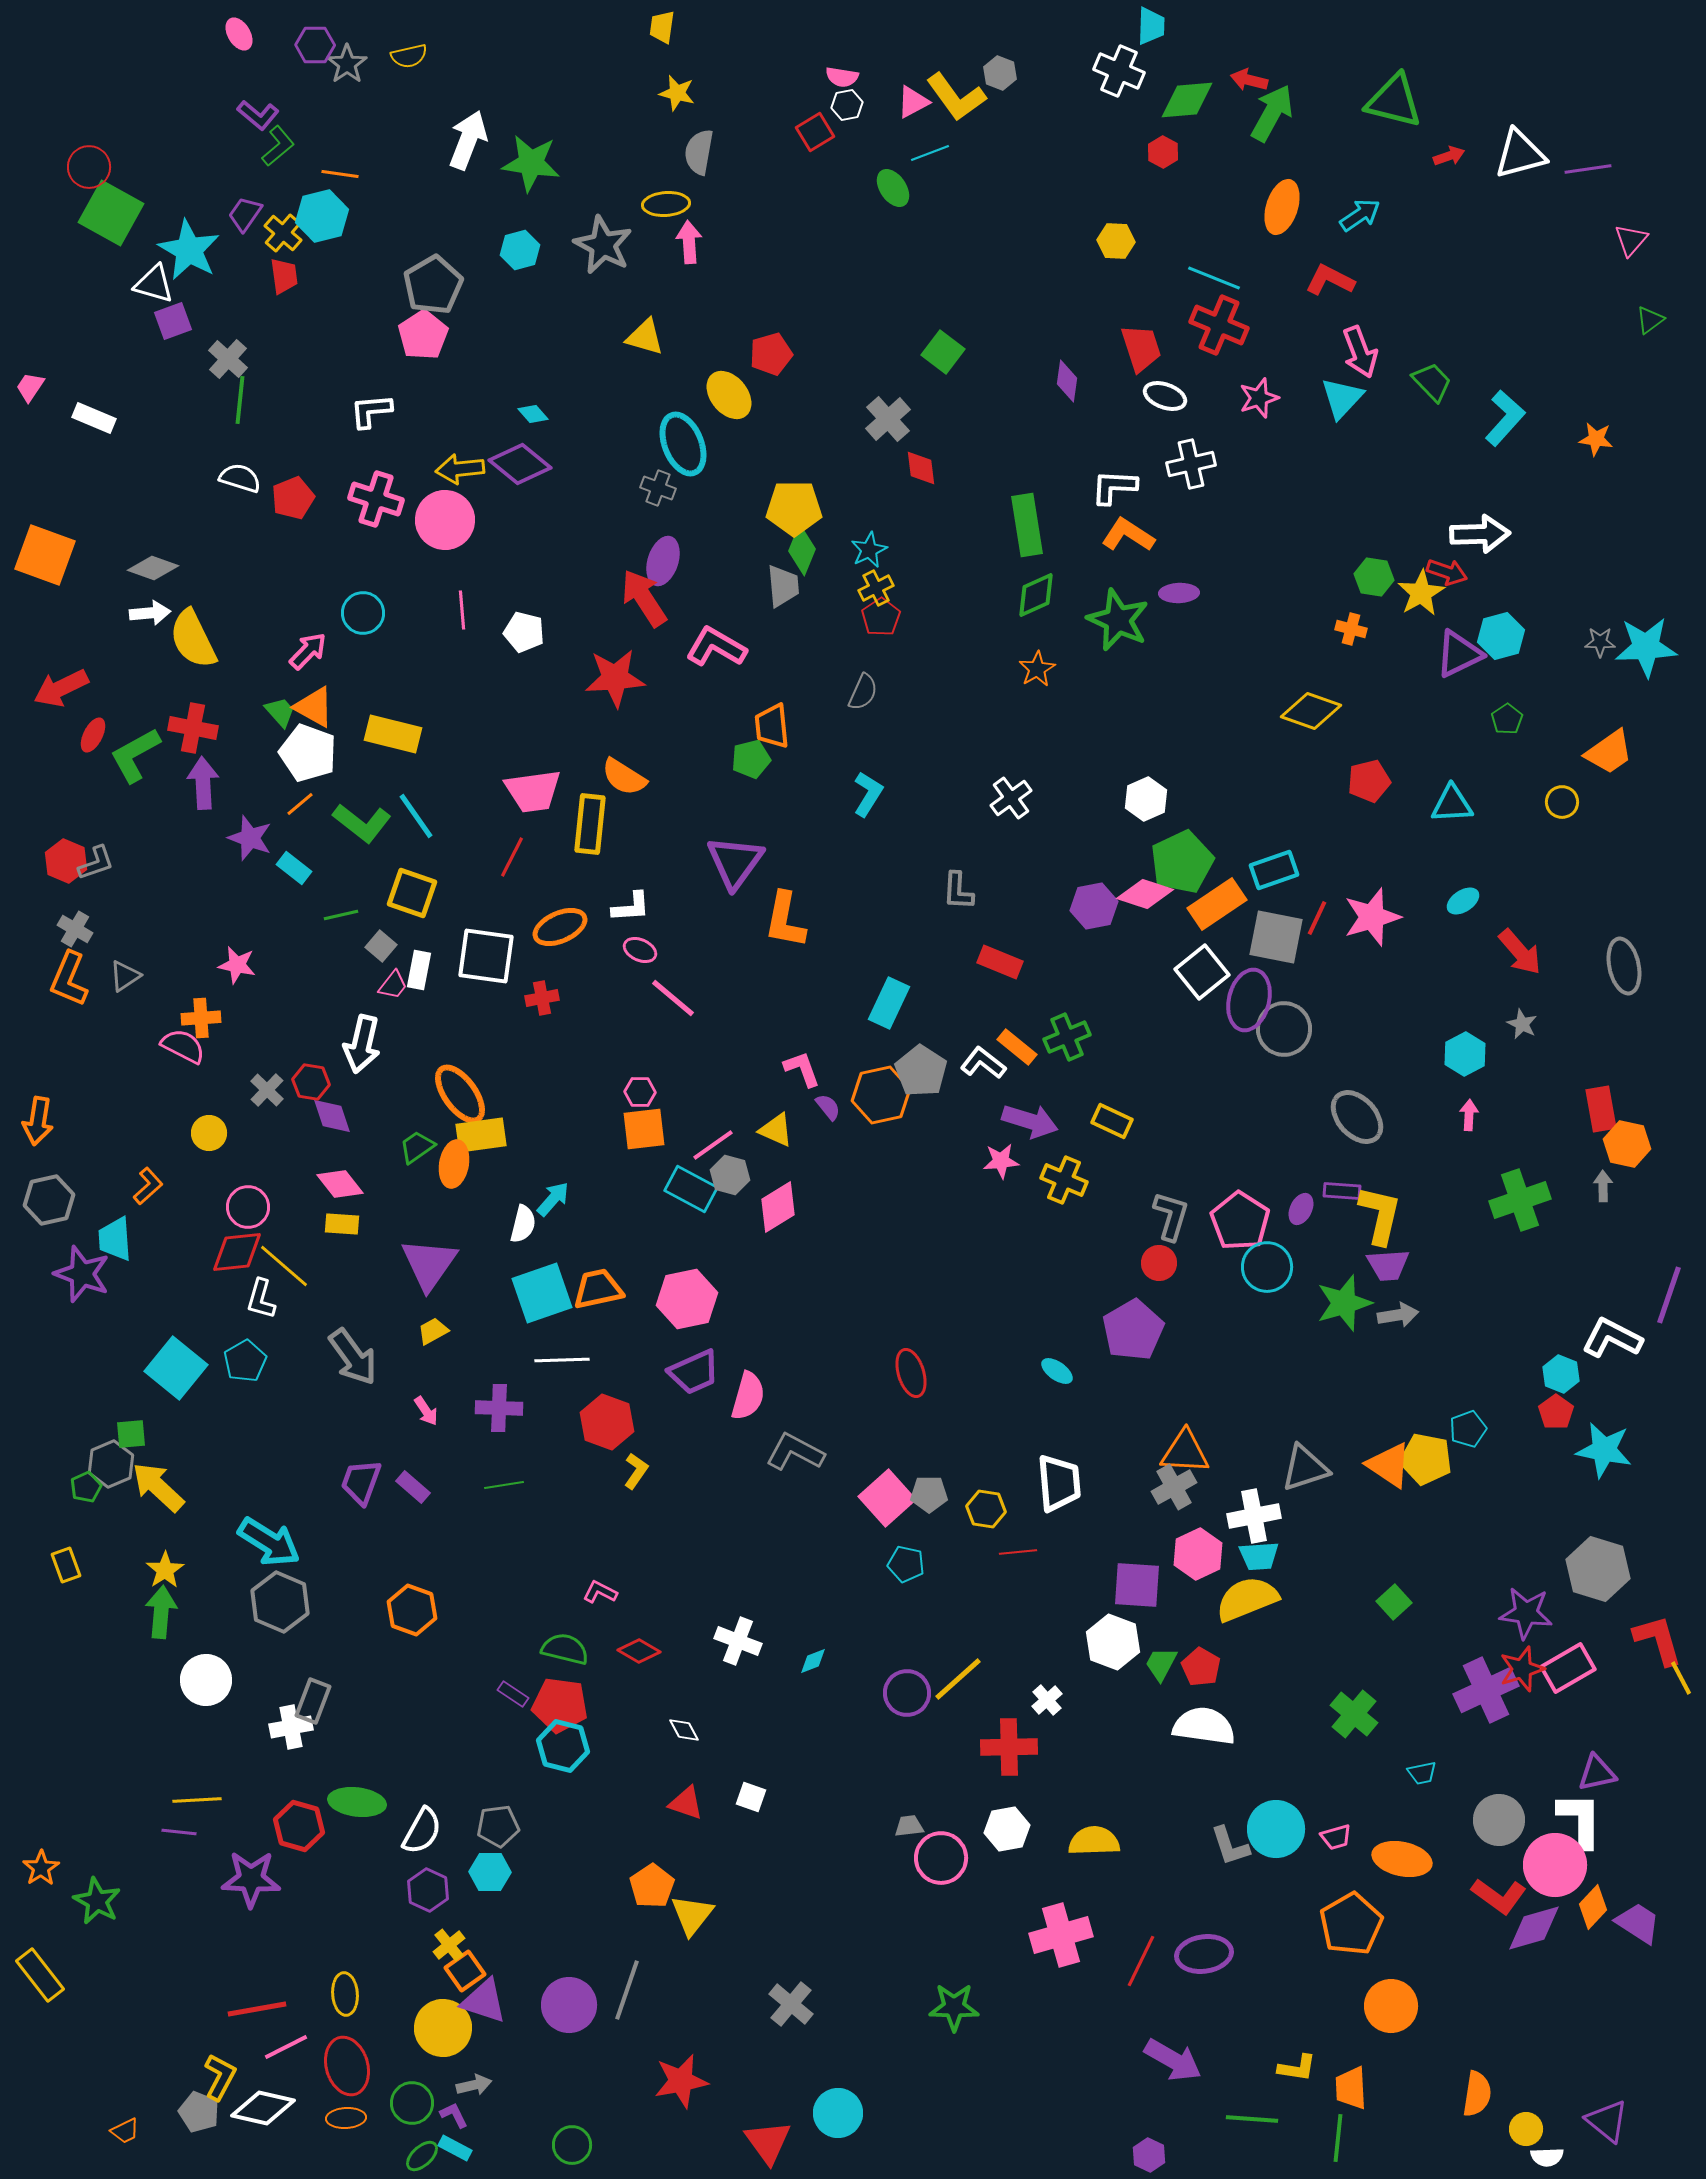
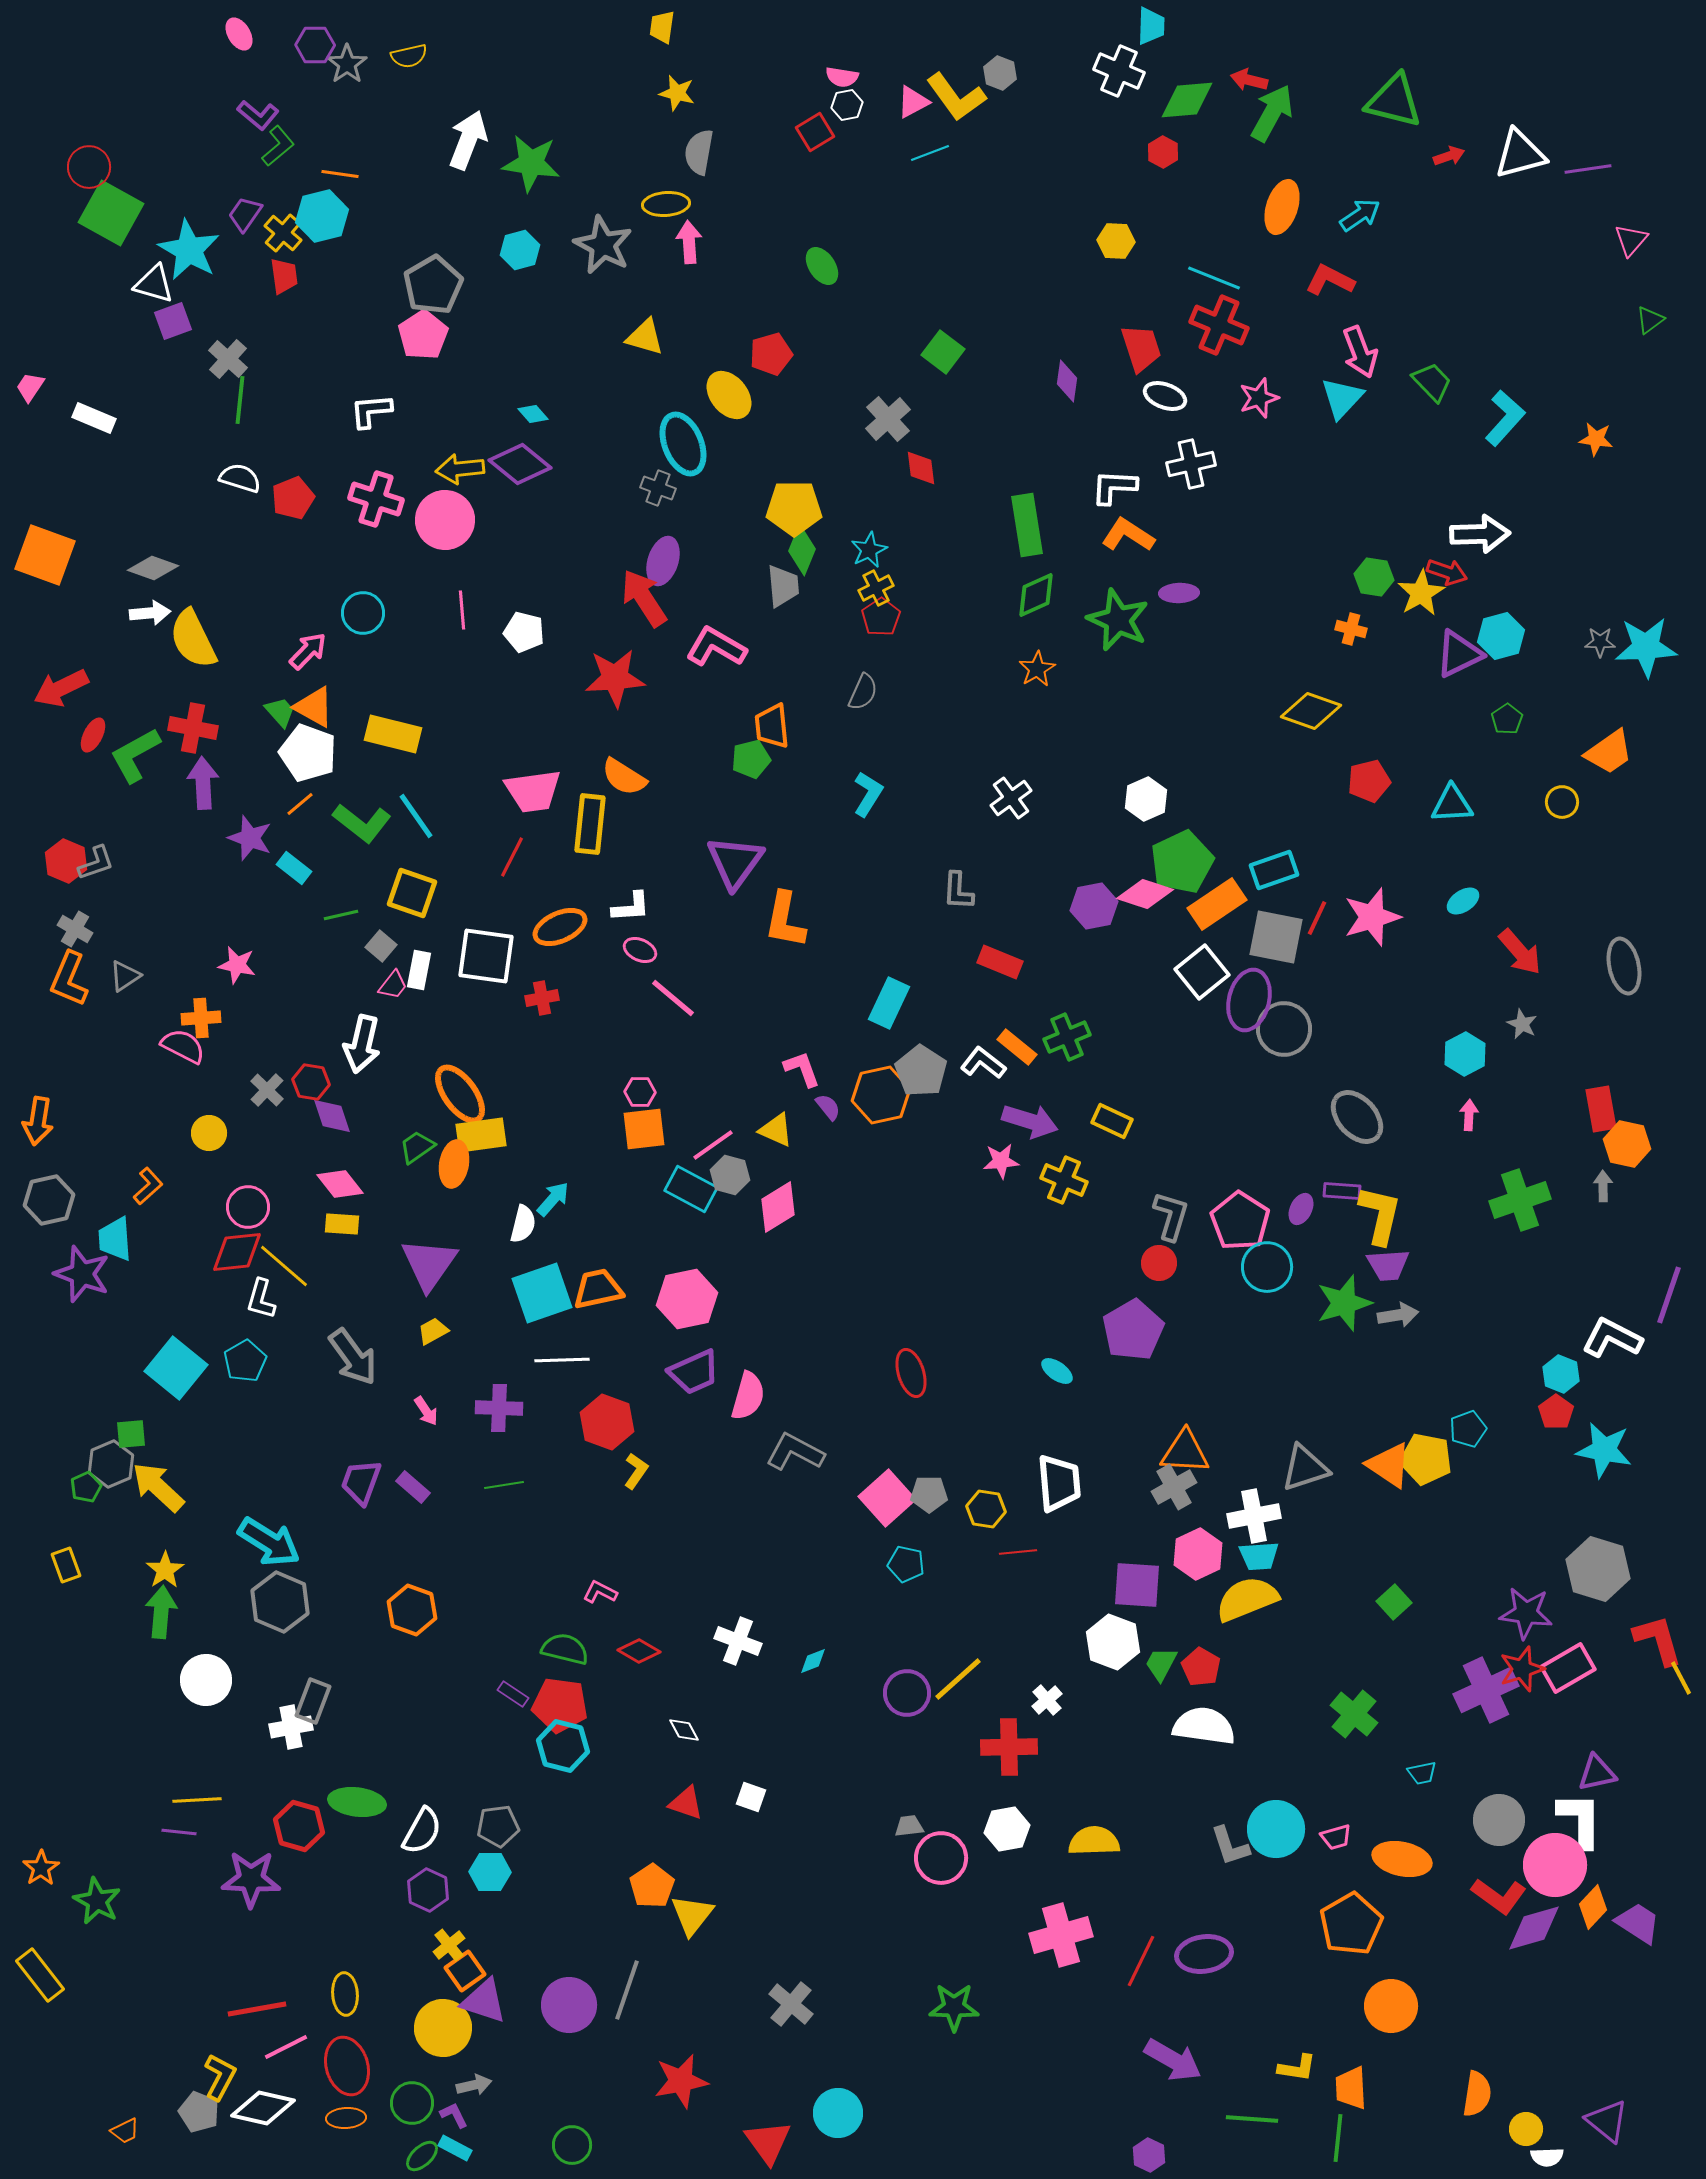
green ellipse at (893, 188): moved 71 px left, 78 px down
